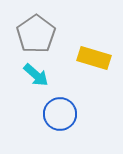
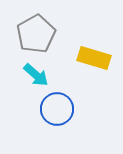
gray pentagon: rotated 6 degrees clockwise
blue circle: moved 3 px left, 5 px up
